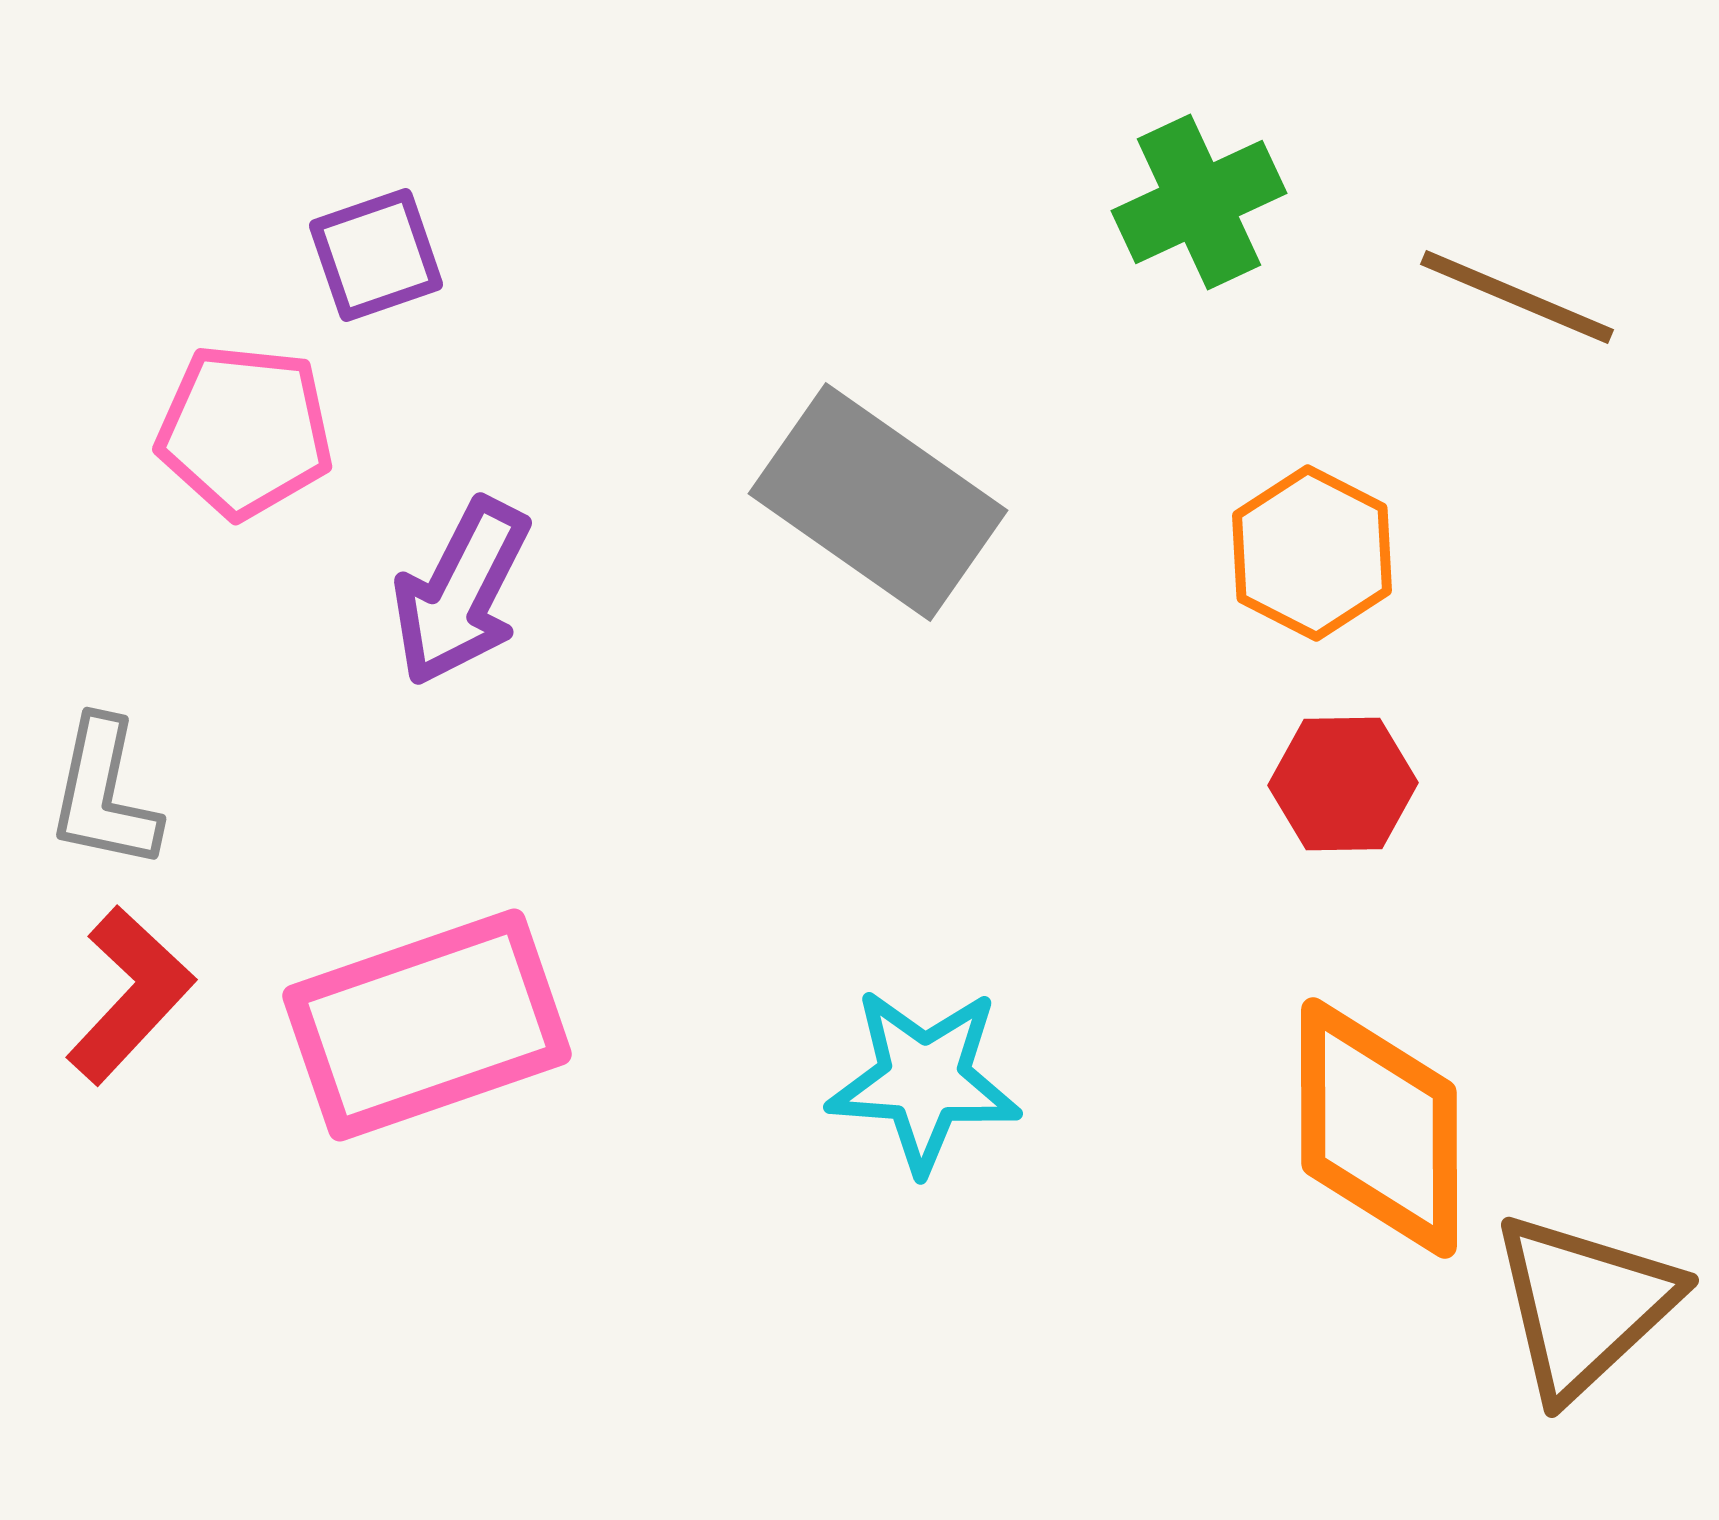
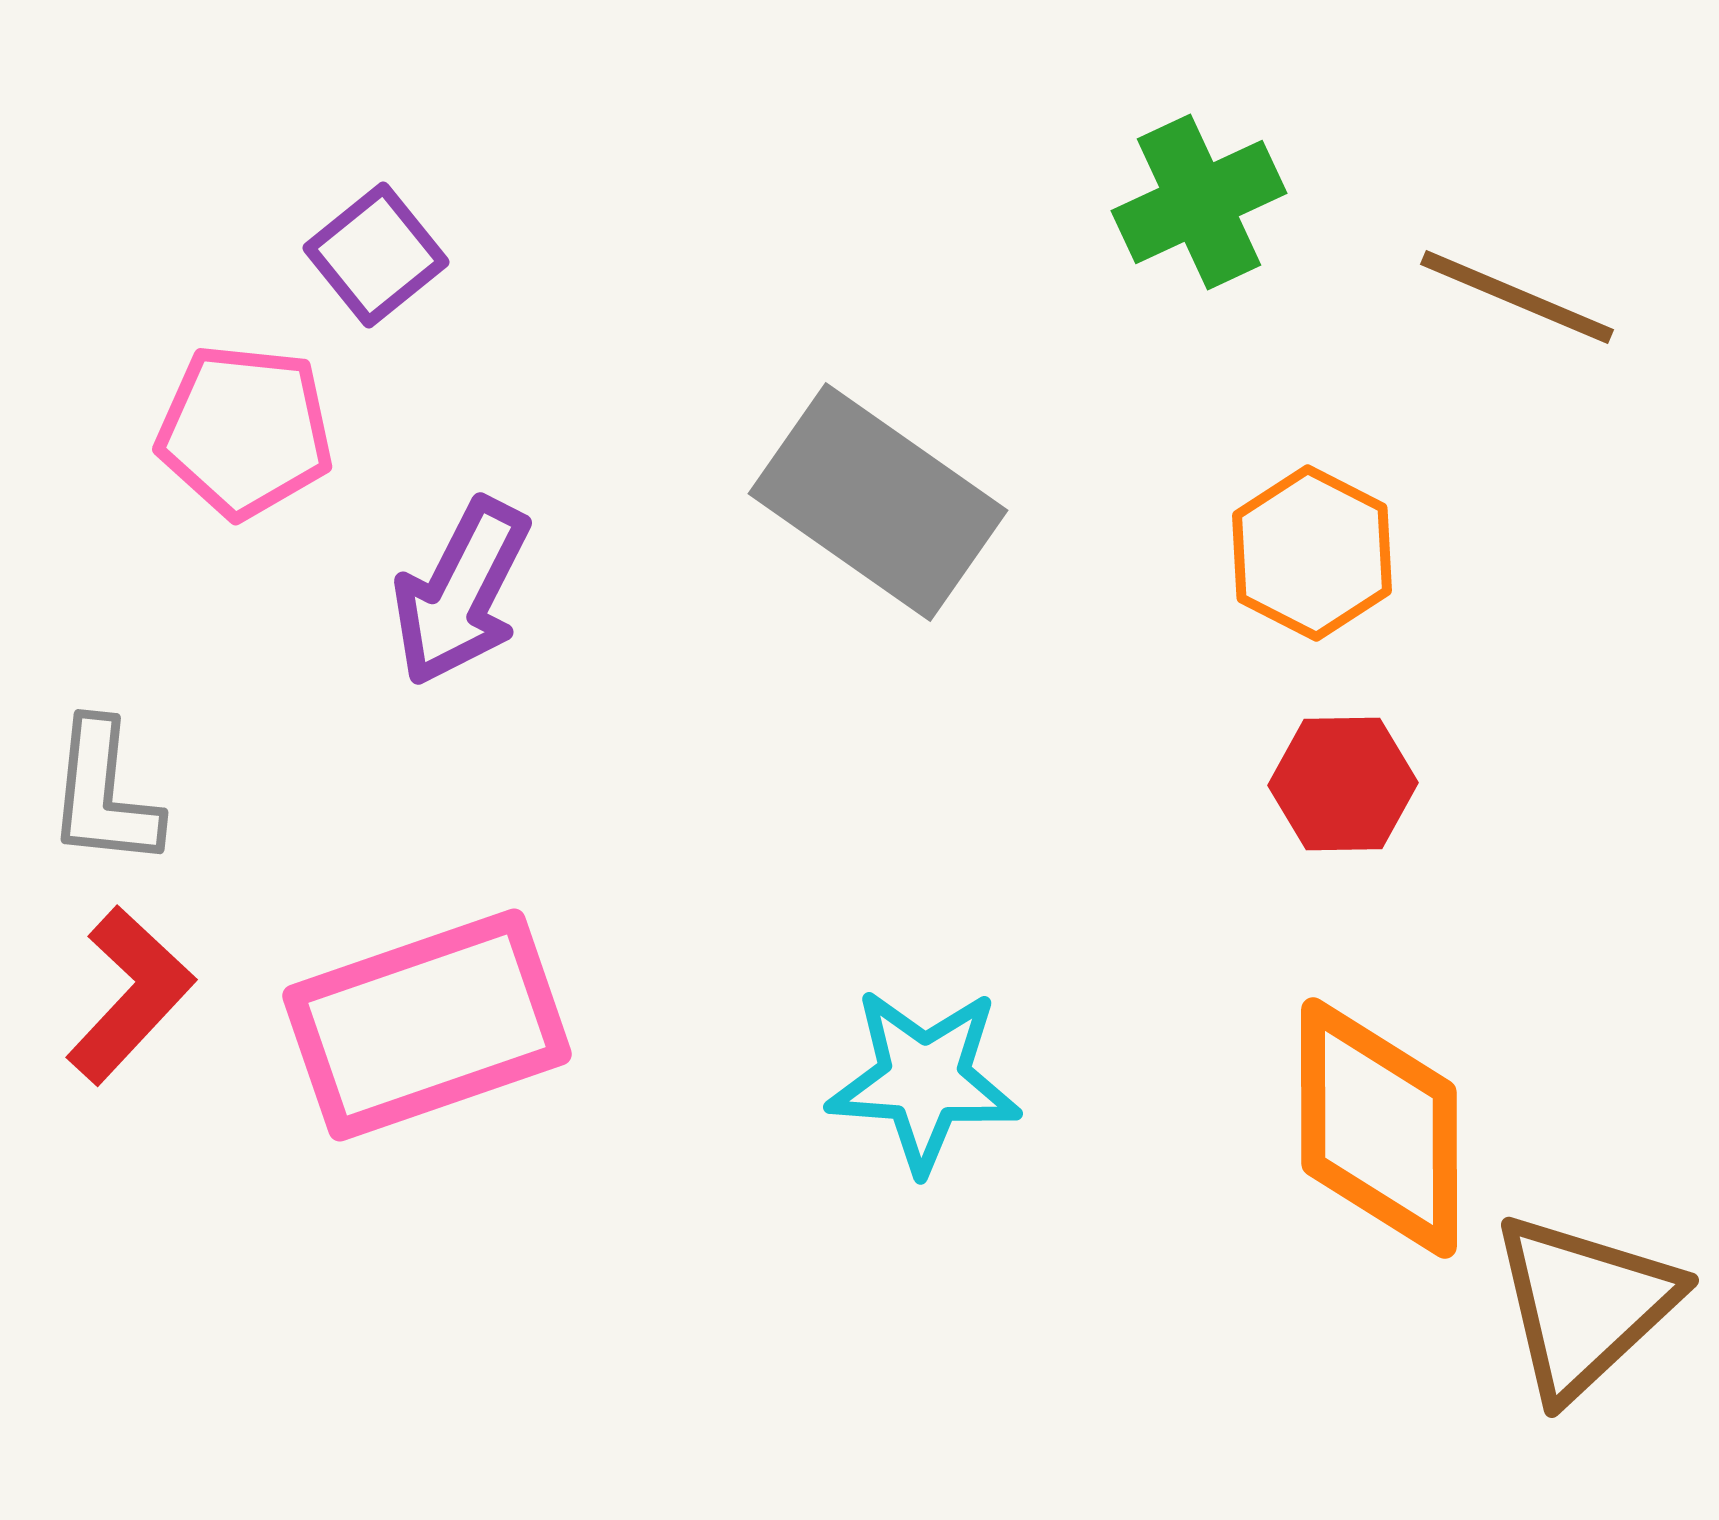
purple square: rotated 20 degrees counterclockwise
gray L-shape: rotated 6 degrees counterclockwise
